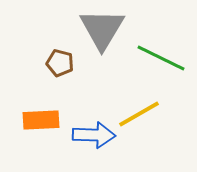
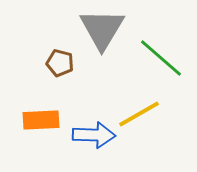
green line: rotated 15 degrees clockwise
